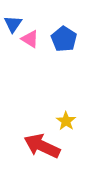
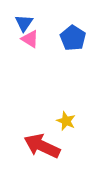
blue triangle: moved 11 px right, 1 px up
blue pentagon: moved 9 px right, 1 px up
yellow star: rotated 12 degrees counterclockwise
